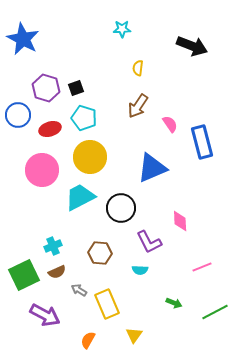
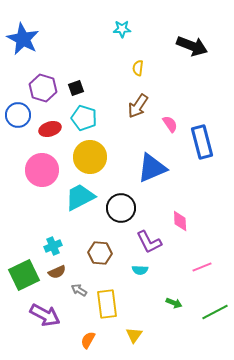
purple hexagon: moved 3 px left
yellow rectangle: rotated 16 degrees clockwise
